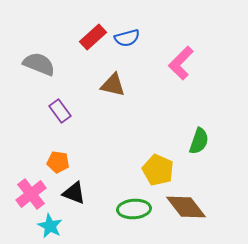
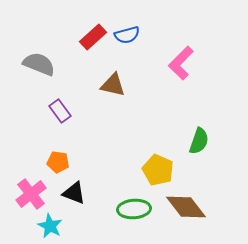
blue semicircle: moved 3 px up
